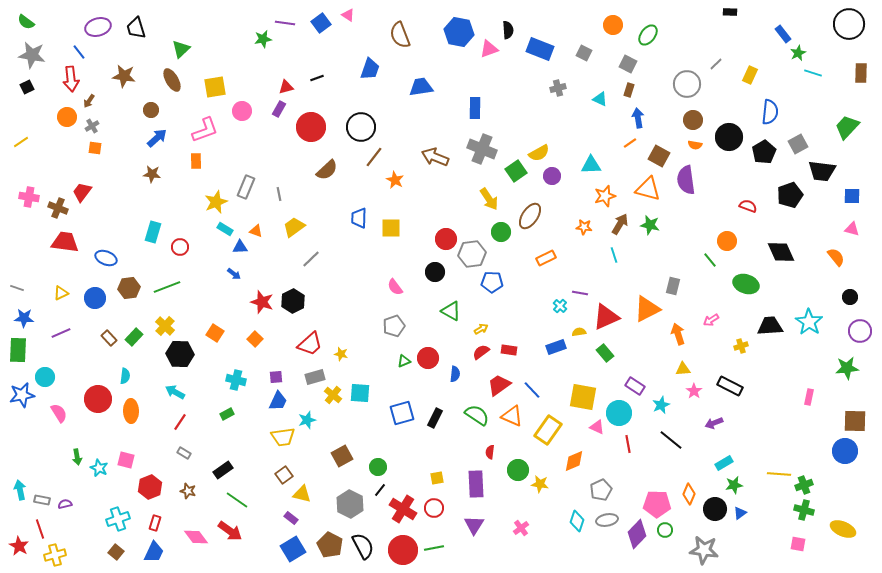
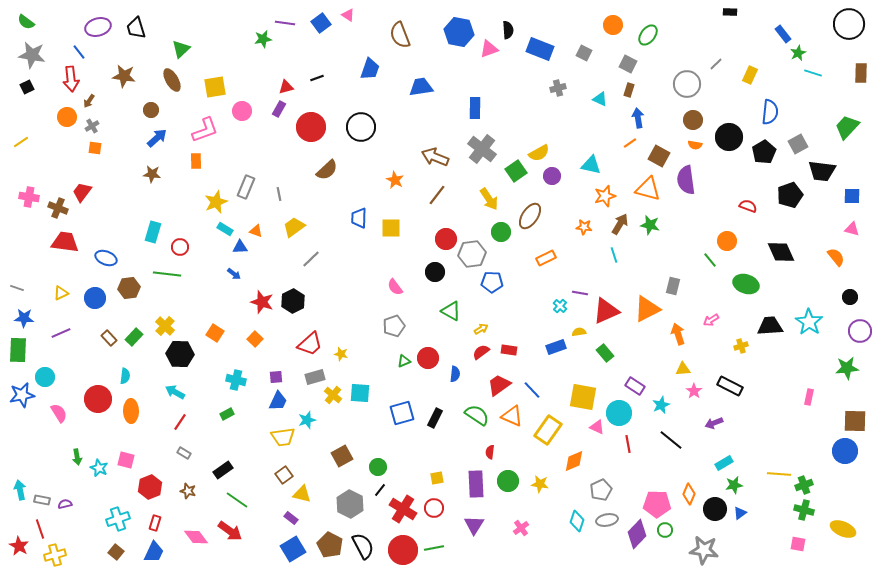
gray cross at (482, 149): rotated 16 degrees clockwise
brown line at (374, 157): moved 63 px right, 38 px down
cyan triangle at (591, 165): rotated 15 degrees clockwise
green line at (167, 287): moved 13 px up; rotated 28 degrees clockwise
red triangle at (606, 317): moved 6 px up
green circle at (518, 470): moved 10 px left, 11 px down
